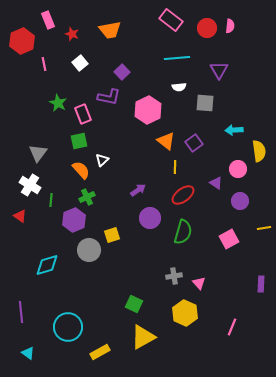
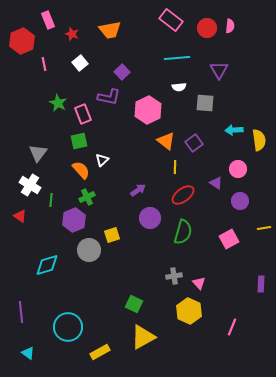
yellow semicircle at (259, 151): moved 11 px up
yellow hexagon at (185, 313): moved 4 px right, 2 px up
